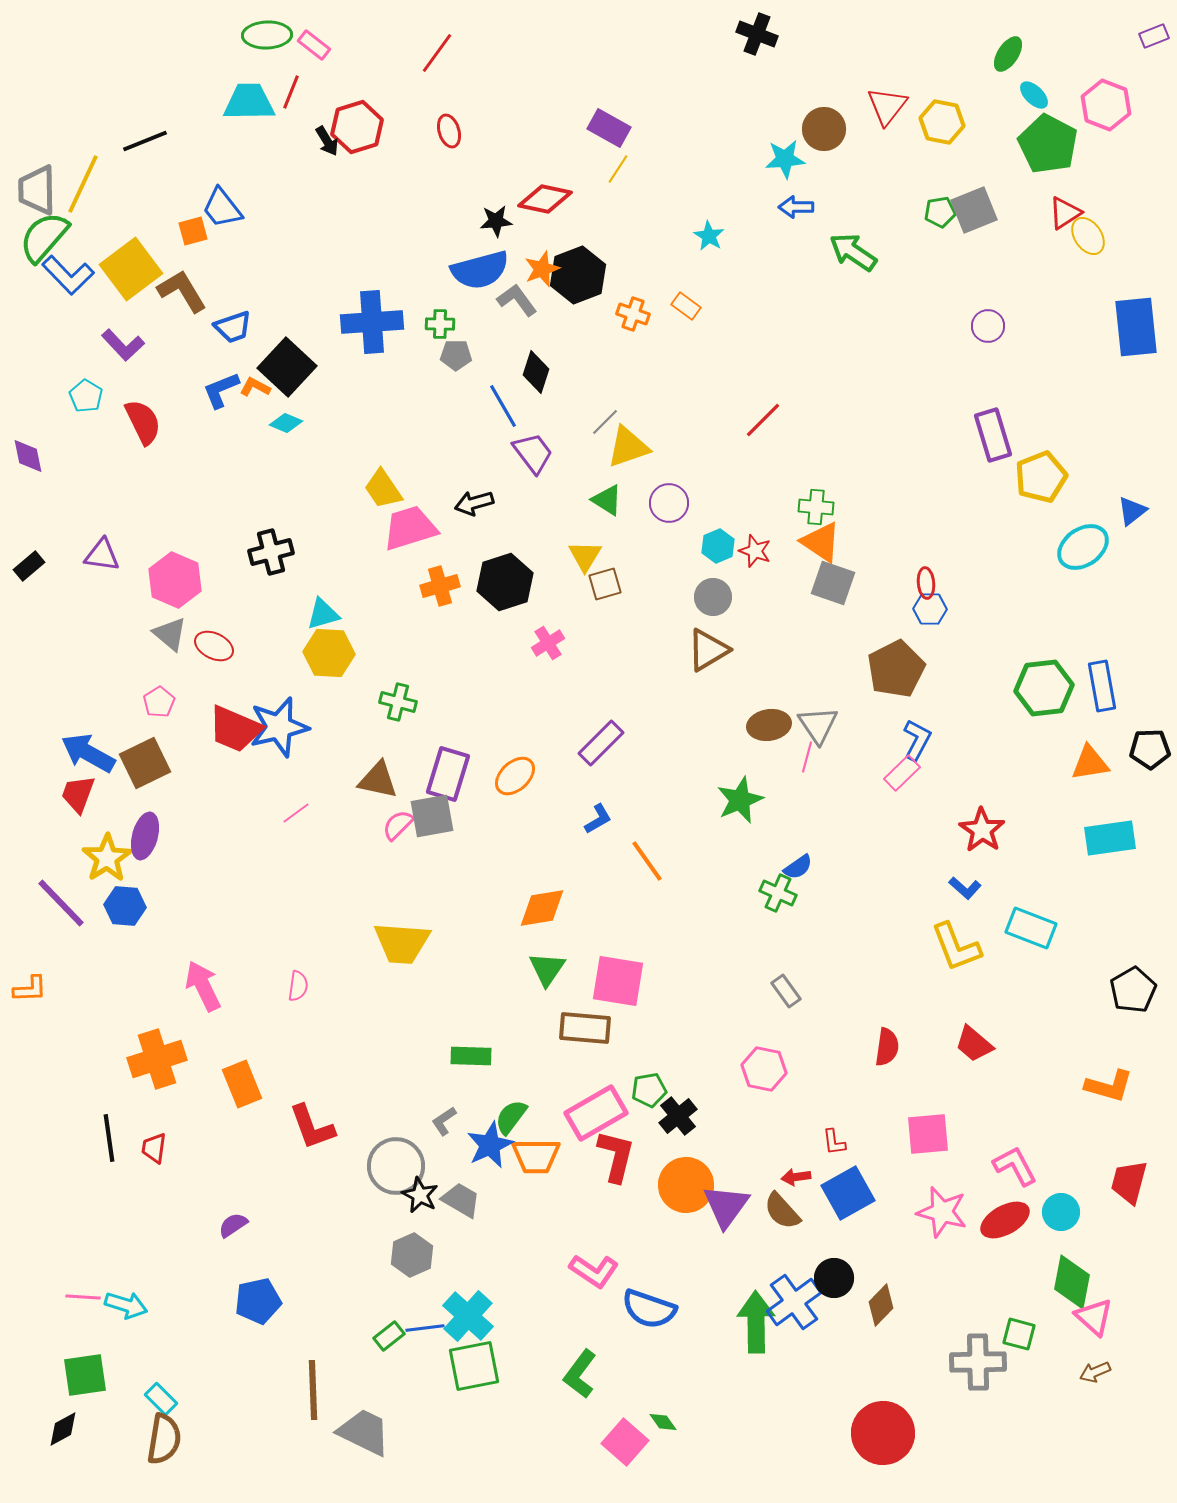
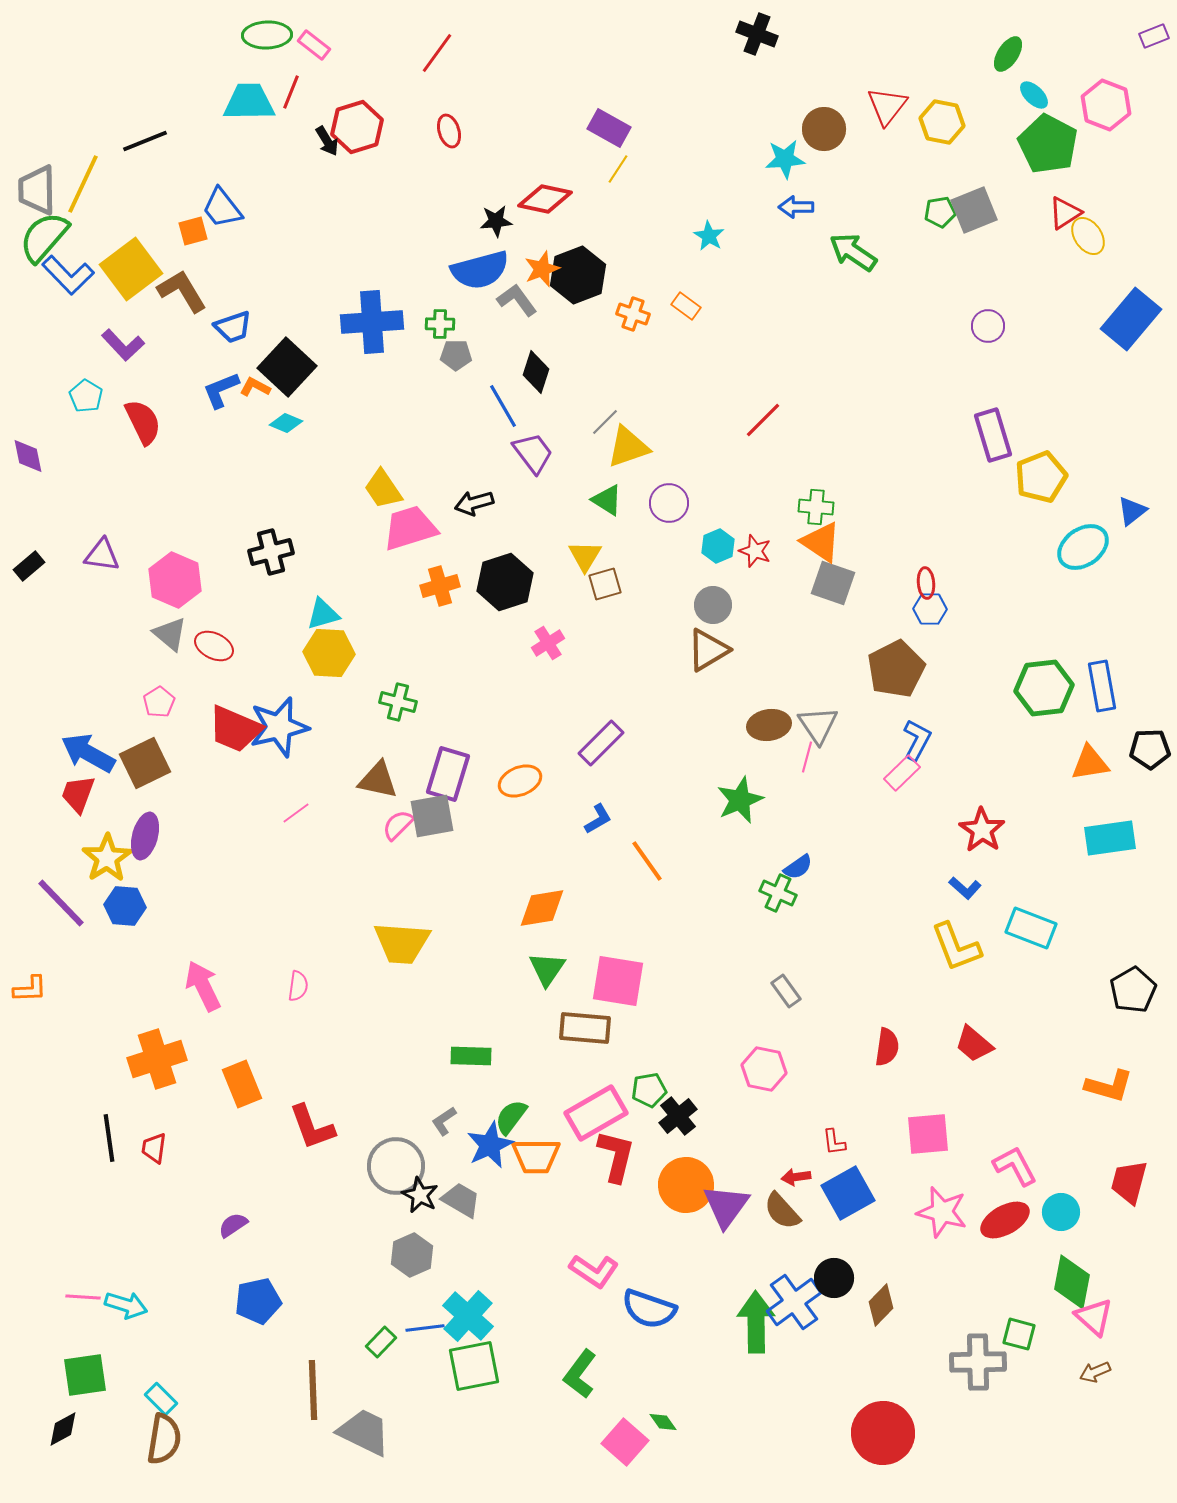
blue rectangle at (1136, 327): moved 5 px left, 8 px up; rotated 46 degrees clockwise
gray circle at (713, 597): moved 8 px down
orange ellipse at (515, 776): moved 5 px right, 5 px down; rotated 21 degrees clockwise
green rectangle at (389, 1336): moved 8 px left, 6 px down; rotated 8 degrees counterclockwise
